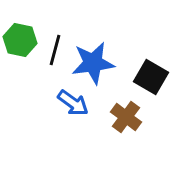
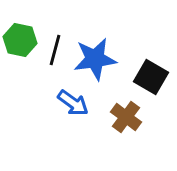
blue star: moved 2 px right, 4 px up
